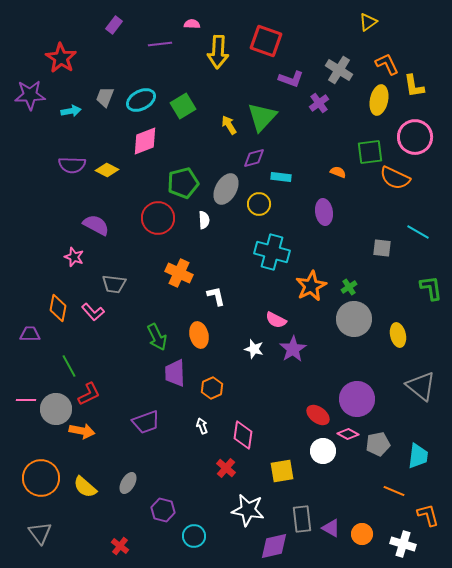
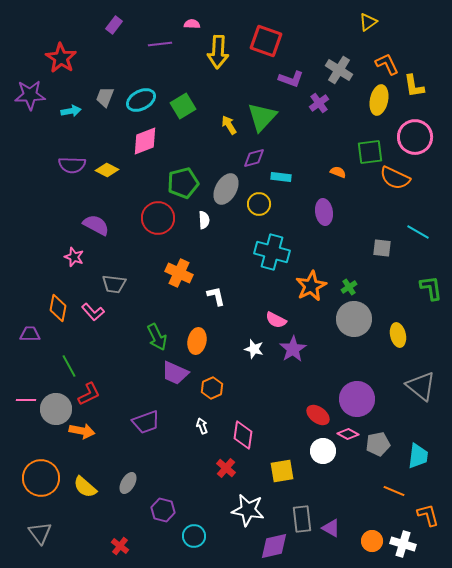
orange ellipse at (199, 335): moved 2 px left, 6 px down; rotated 25 degrees clockwise
purple trapezoid at (175, 373): rotated 64 degrees counterclockwise
orange circle at (362, 534): moved 10 px right, 7 px down
